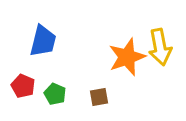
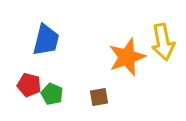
blue trapezoid: moved 3 px right, 1 px up
yellow arrow: moved 3 px right, 5 px up
red pentagon: moved 6 px right, 1 px up; rotated 10 degrees counterclockwise
green pentagon: moved 3 px left
